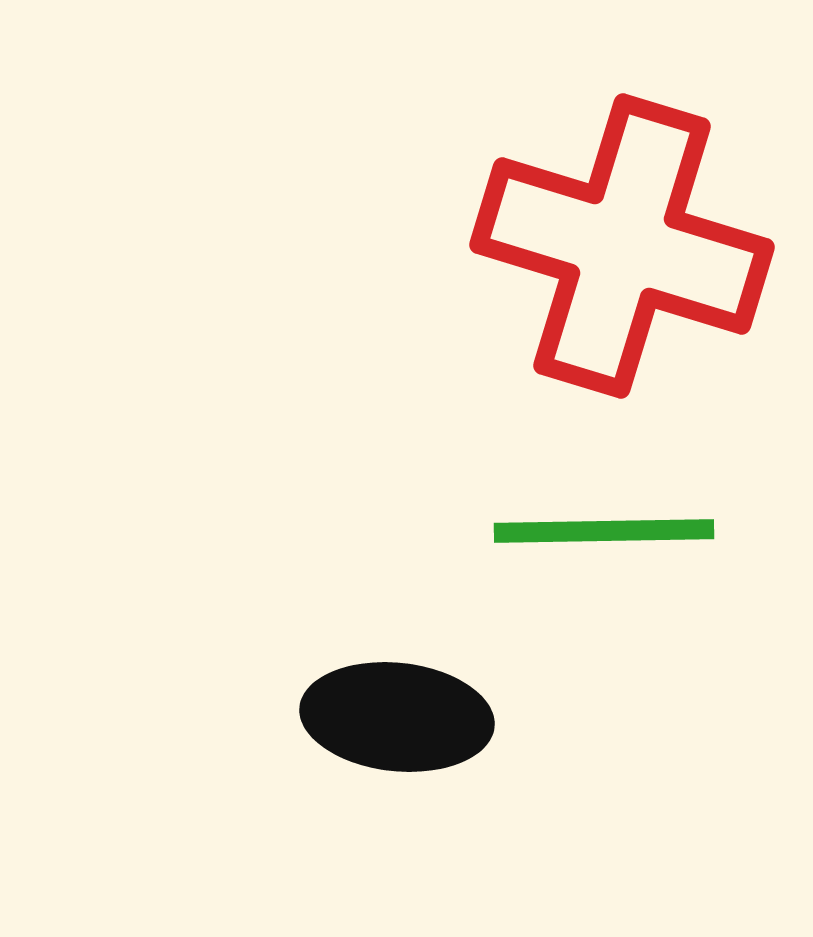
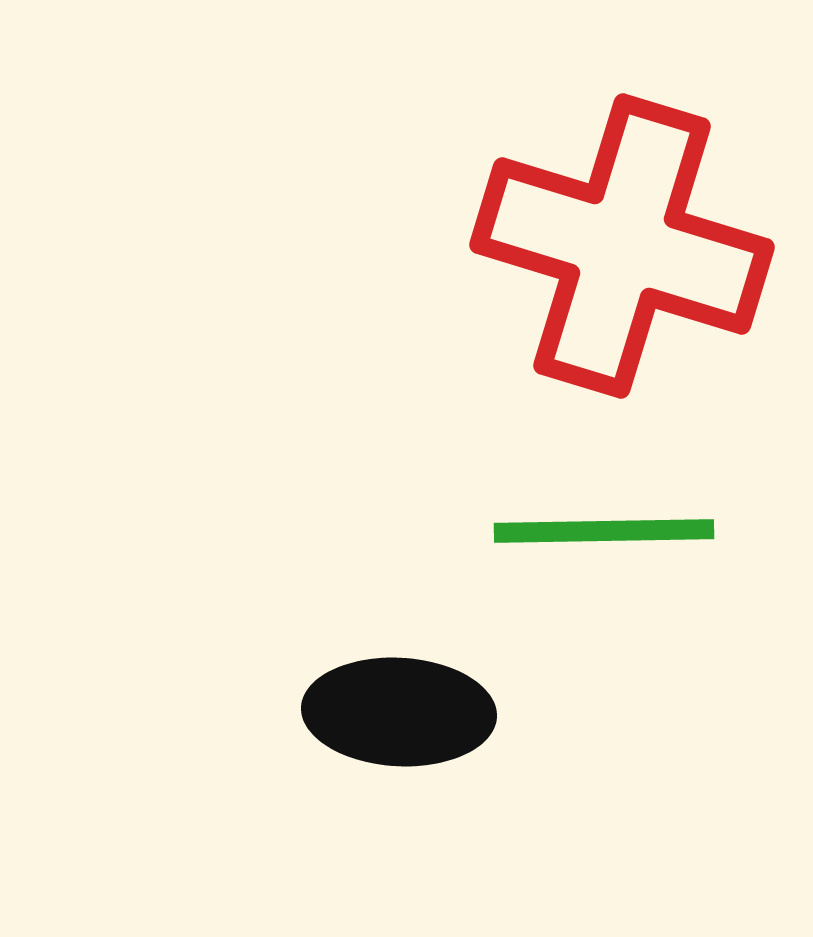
black ellipse: moved 2 px right, 5 px up; rotated 3 degrees counterclockwise
